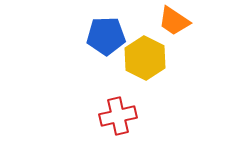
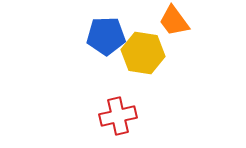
orange trapezoid: rotated 20 degrees clockwise
yellow hexagon: moved 2 px left, 5 px up; rotated 18 degrees counterclockwise
